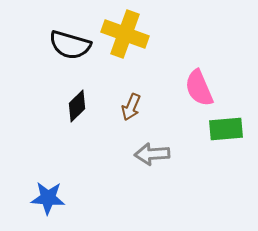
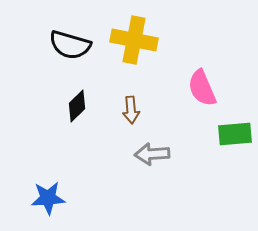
yellow cross: moved 9 px right, 6 px down; rotated 9 degrees counterclockwise
pink semicircle: moved 3 px right
brown arrow: moved 3 px down; rotated 28 degrees counterclockwise
green rectangle: moved 9 px right, 5 px down
blue star: rotated 8 degrees counterclockwise
